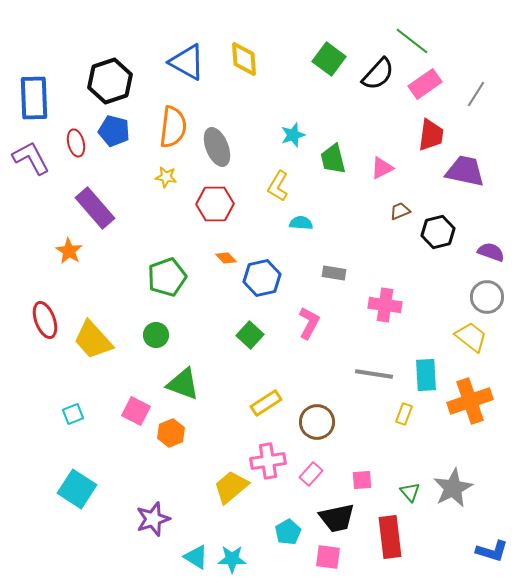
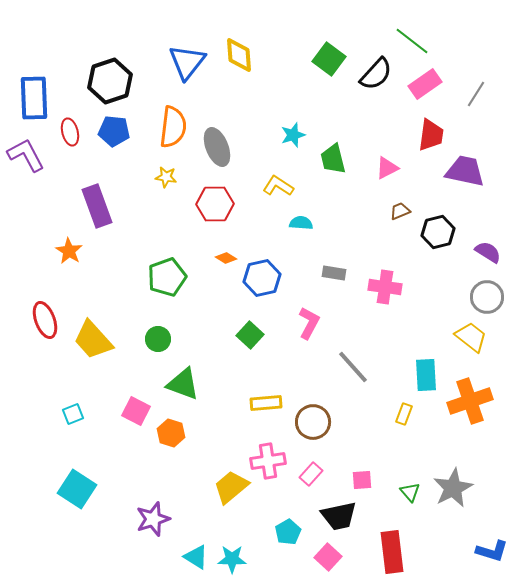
yellow diamond at (244, 59): moved 5 px left, 4 px up
blue triangle at (187, 62): rotated 39 degrees clockwise
black semicircle at (378, 74): moved 2 px left
blue pentagon at (114, 131): rotated 8 degrees counterclockwise
red ellipse at (76, 143): moved 6 px left, 11 px up
purple L-shape at (31, 158): moved 5 px left, 3 px up
pink triangle at (382, 168): moved 5 px right
yellow L-shape at (278, 186): rotated 92 degrees clockwise
purple rectangle at (95, 208): moved 2 px right, 2 px up; rotated 21 degrees clockwise
purple semicircle at (491, 252): moved 3 px left; rotated 12 degrees clockwise
orange diamond at (226, 258): rotated 15 degrees counterclockwise
pink cross at (385, 305): moved 18 px up
green circle at (156, 335): moved 2 px right, 4 px down
gray line at (374, 374): moved 21 px left, 7 px up; rotated 39 degrees clockwise
yellow rectangle at (266, 403): rotated 28 degrees clockwise
brown circle at (317, 422): moved 4 px left
orange hexagon at (171, 433): rotated 20 degrees counterclockwise
black trapezoid at (337, 518): moved 2 px right, 2 px up
red rectangle at (390, 537): moved 2 px right, 15 px down
pink square at (328, 557): rotated 36 degrees clockwise
